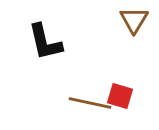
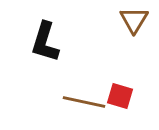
black L-shape: rotated 30 degrees clockwise
brown line: moved 6 px left, 1 px up
